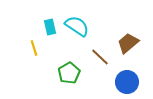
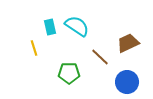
brown trapezoid: rotated 15 degrees clockwise
green pentagon: rotated 30 degrees clockwise
